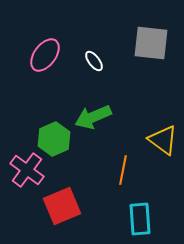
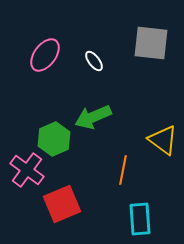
red square: moved 2 px up
